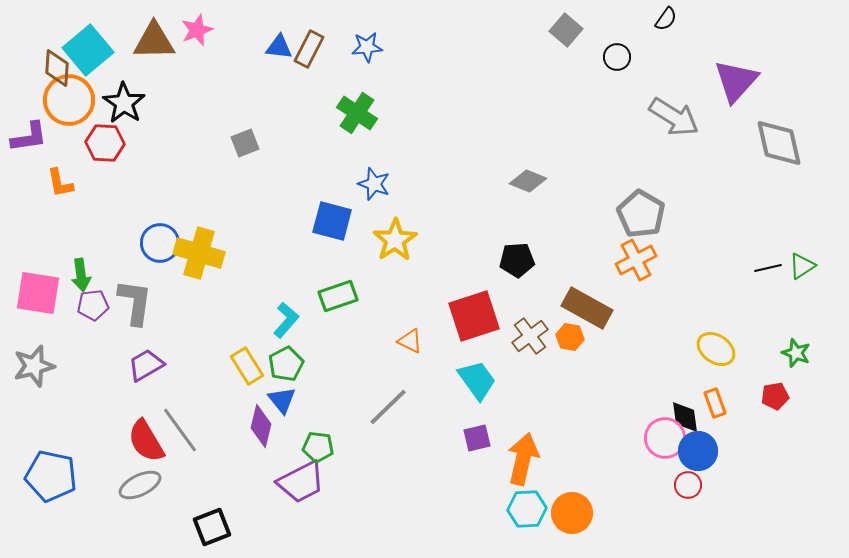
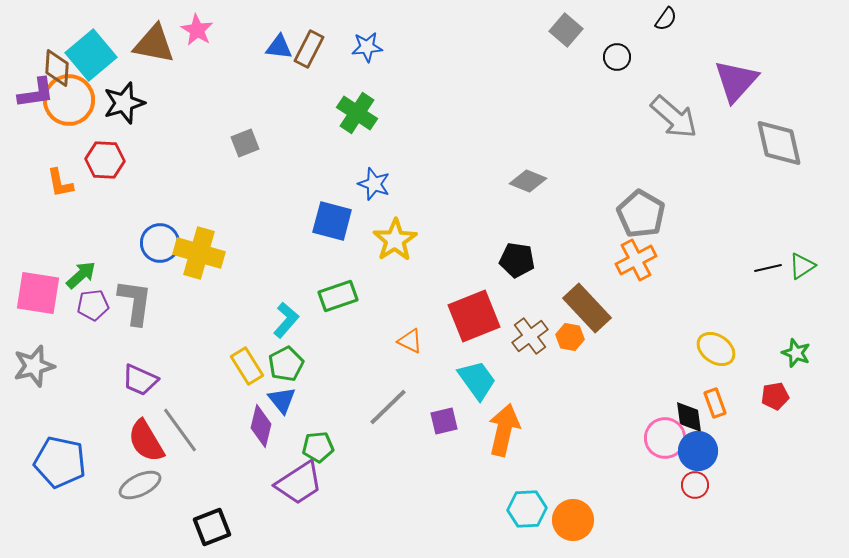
pink star at (197, 30): rotated 20 degrees counterclockwise
brown triangle at (154, 41): moved 3 px down; rotated 12 degrees clockwise
cyan square at (88, 50): moved 3 px right, 5 px down
black star at (124, 103): rotated 21 degrees clockwise
gray arrow at (674, 117): rotated 9 degrees clockwise
purple L-shape at (29, 137): moved 7 px right, 44 px up
red hexagon at (105, 143): moved 17 px down
black pentagon at (517, 260): rotated 12 degrees clockwise
green arrow at (81, 275): rotated 124 degrees counterclockwise
brown rectangle at (587, 308): rotated 18 degrees clockwise
red square at (474, 316): rotated 4 degrees counterclockwise
purple trapezoid at (146, 365): moved 6 px left, 15 px down; rotated 126 degrees counterclockwise
black diamond at (685, 417): moved 4 px right
purple square at (477, 438): moved 33 px left, 17 px up
green pentagon at (318, 447): rotated 12 degrees counterclockwise
orange arrow at (523, 459): moved 19 px left, 29 px up
blue pentagon at (51, 476): moved 9 px right, 14 px up
purple trapezoid at (301, 482): moved 2 px left, 1 px down; rotated 6 degrees counterclockwise
red circle at (688, 485): moved 7 px right
orange circle at (572, 513): moved 1 px right, 7 px down
